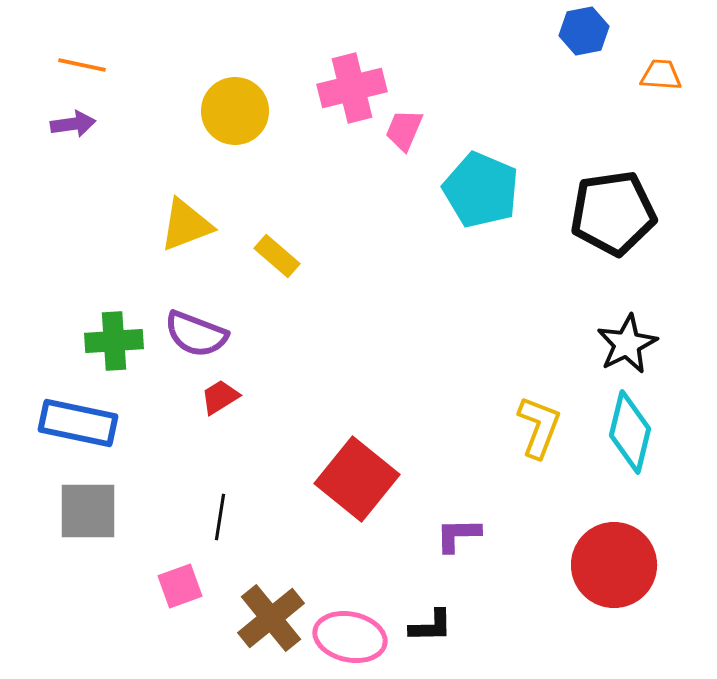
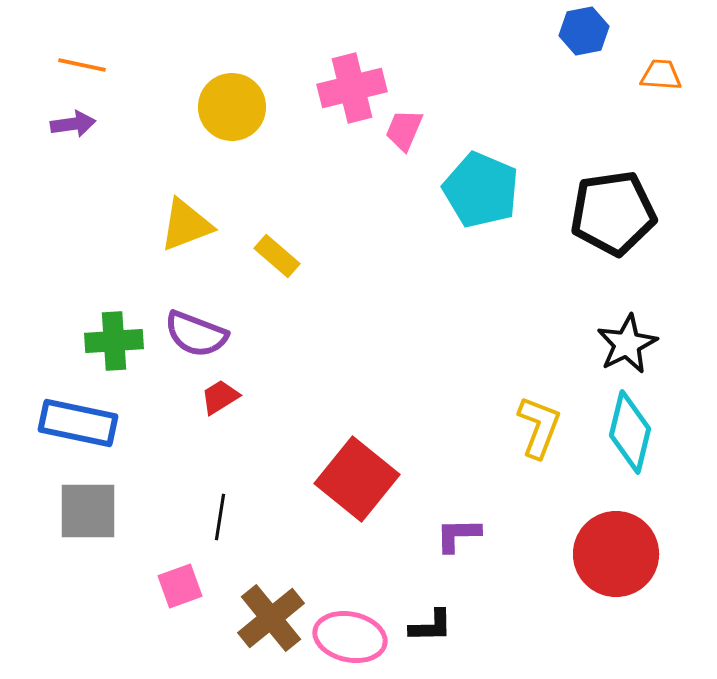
yellow circle: moved 3 px left, 4 px up
red circle: moved 2 px right, 11 px up
